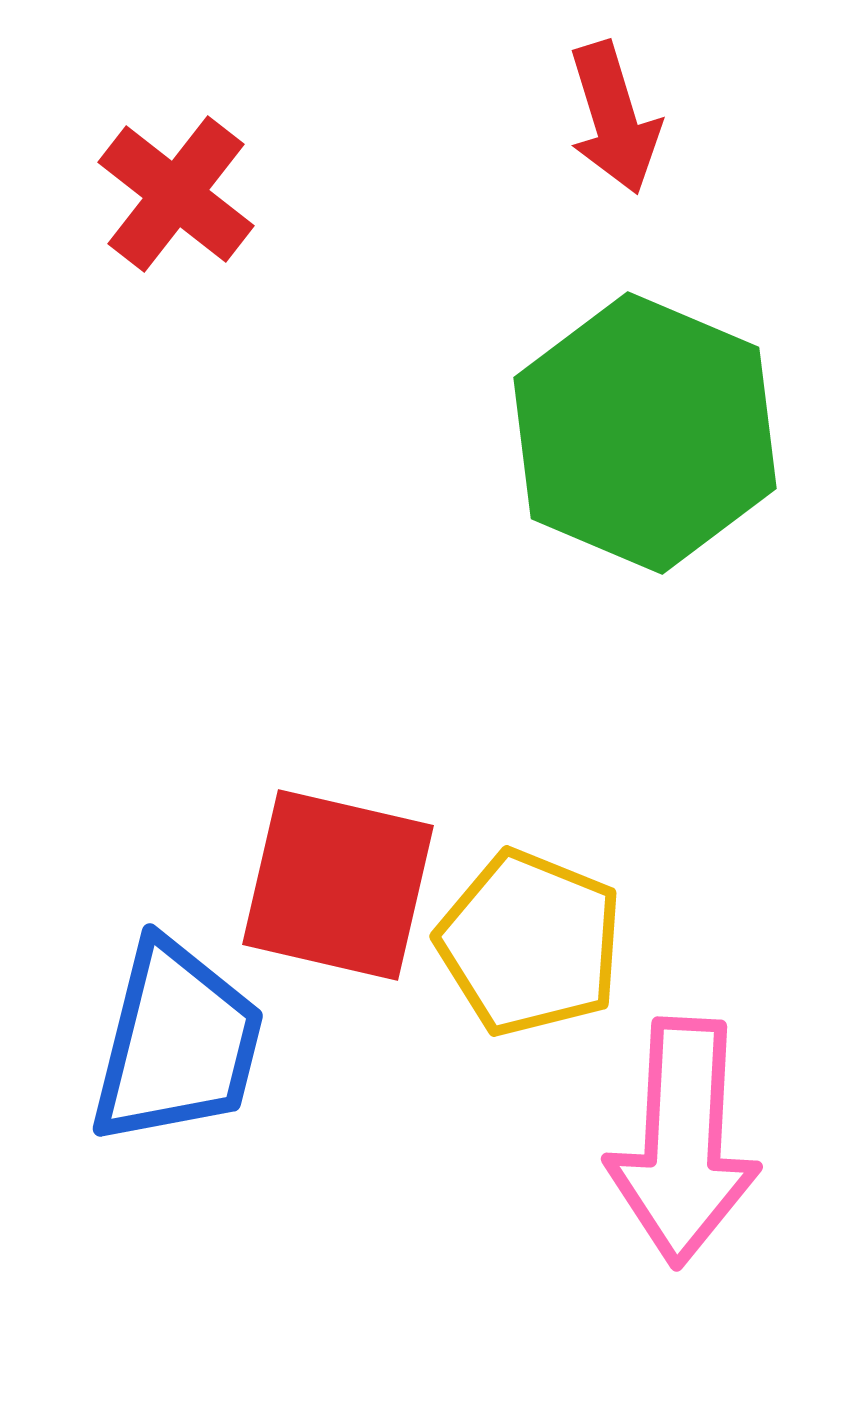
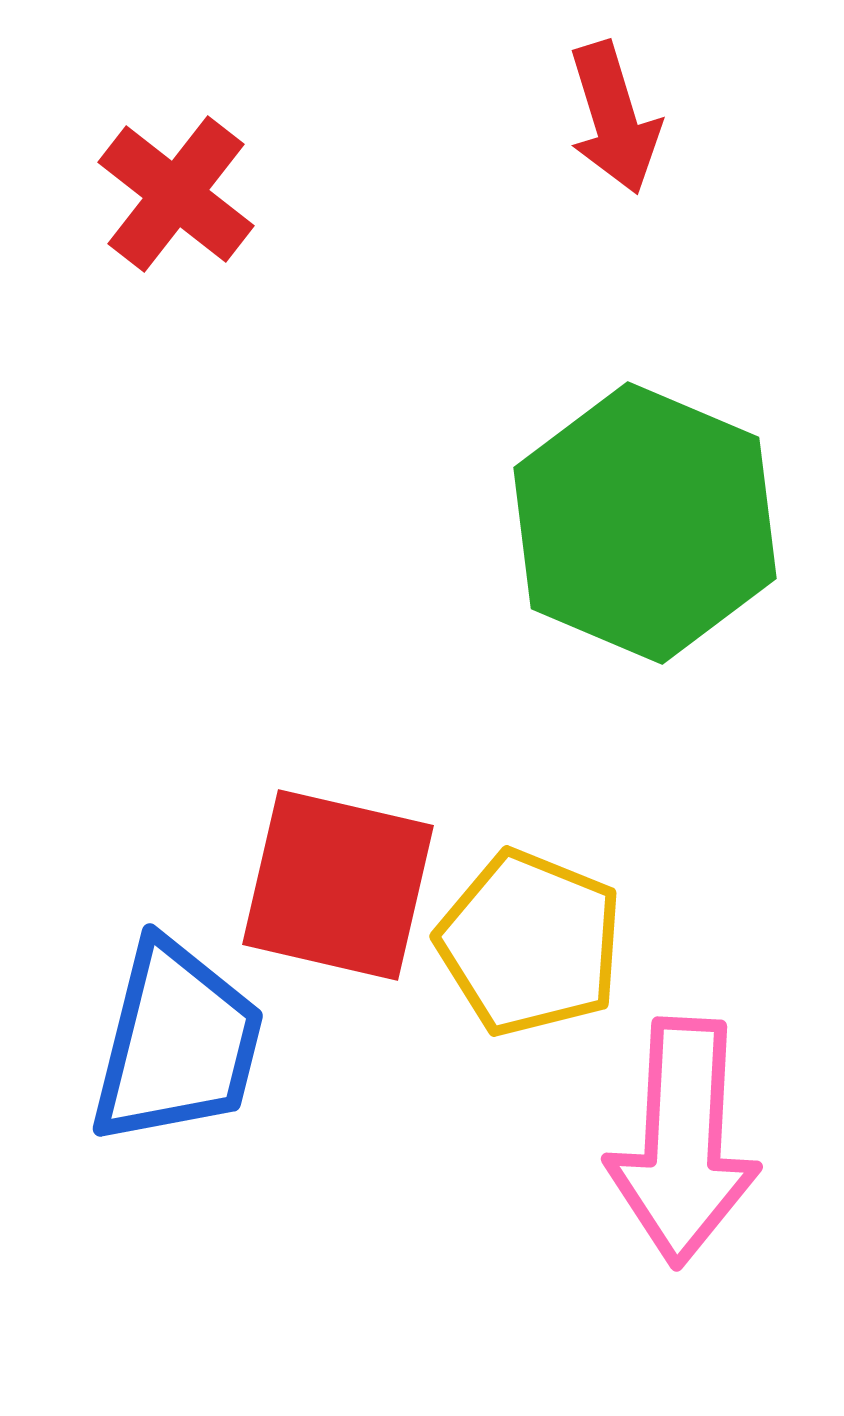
green hexagon: moved 90 px down
